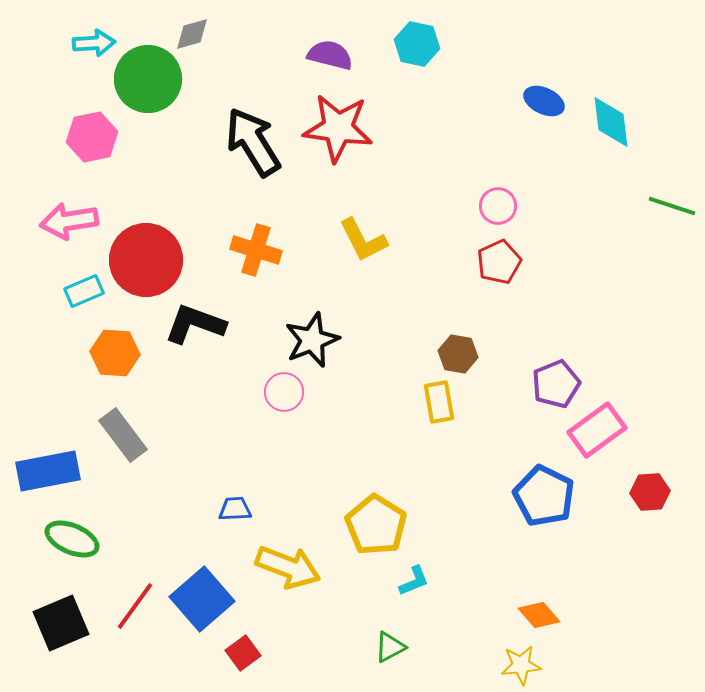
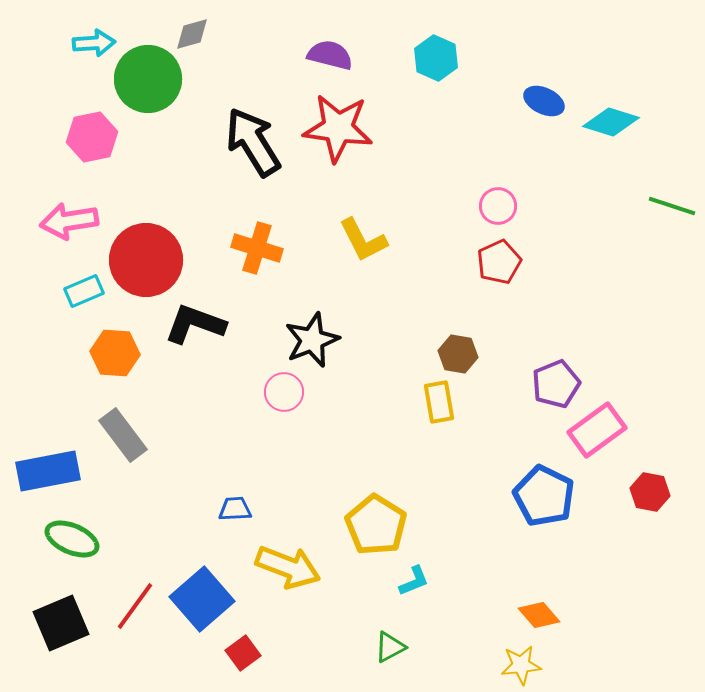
cyan hexagon at (417, 44): moved 19 px right, 14 px down; rotated 12 degrees clockwise
cyan diamond at (611, 122): rotated 66 degrees counterclockwise
orange cross at (256, 250): moved 1 px right, 2 px up
red hexagon at (650, 492): rotated 15 degrees clockwise
